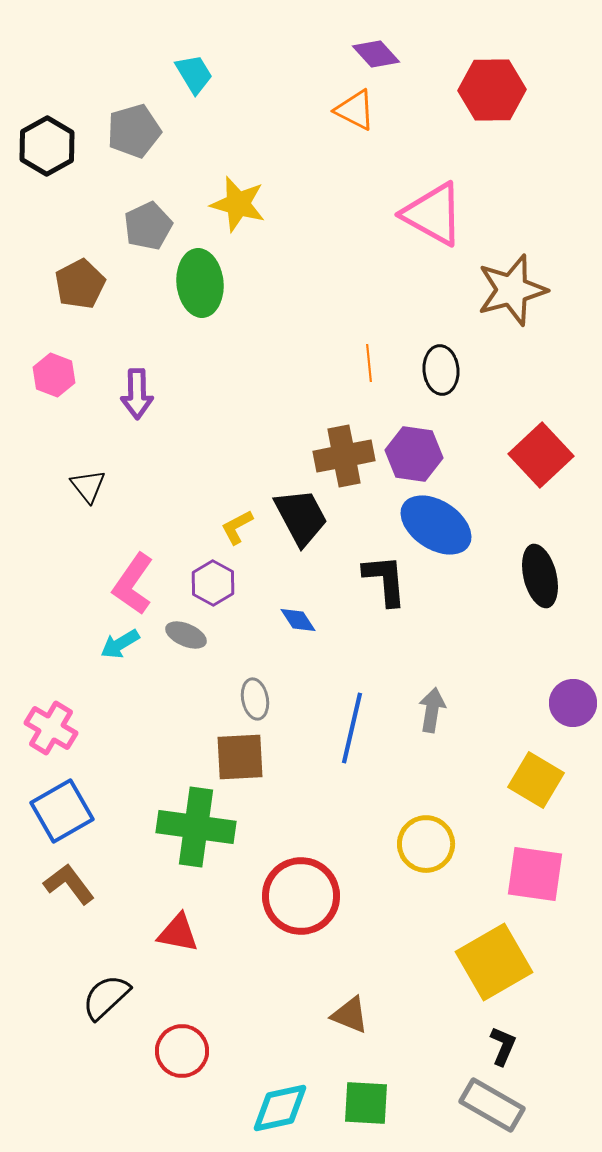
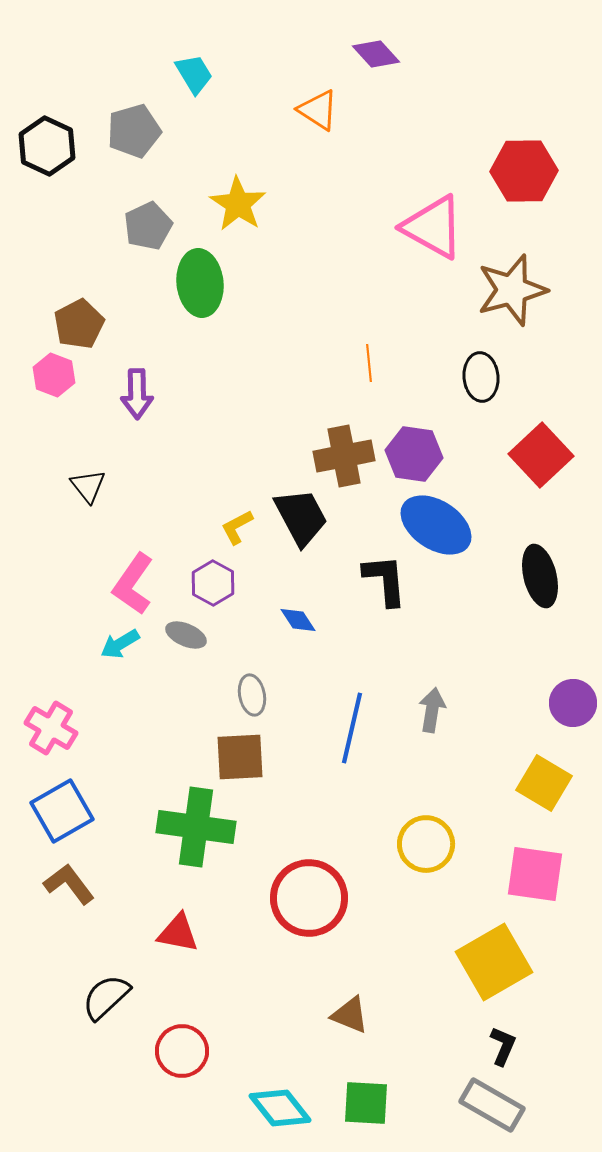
red hexagon at (492, 90): moved 32 px right, 81 px down
orange triangle at (355, 110): moved 37 px left; rotated 6 degrees clockwise
black hexagon at (47, 146): rotated 6 degrees counterclockwise
yellow star at (238, 204): rotated 18 degrees clockwise
pink triangle at (433, 214): moved 13 px down
brown pentagon at (80, 284): moved 1 px left, 40 px down
black ellipse at (441, 370): moved 40 px right, 7 px down
gray ellipse at (255, 699): moved 3 px left, 4 px up
yellow square at (536, 780): moved 8 px right, 3 px down
red circle at (301, 896): moved 8 px right, 2 px down
cyan diamond at (280, 1108): rotated 64 degrees clockwise
